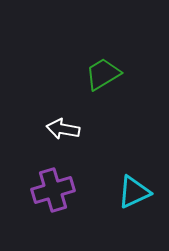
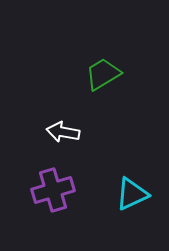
white arrow: moved 3 px down
cyan triangle: moved 2 px left, 2 px down
